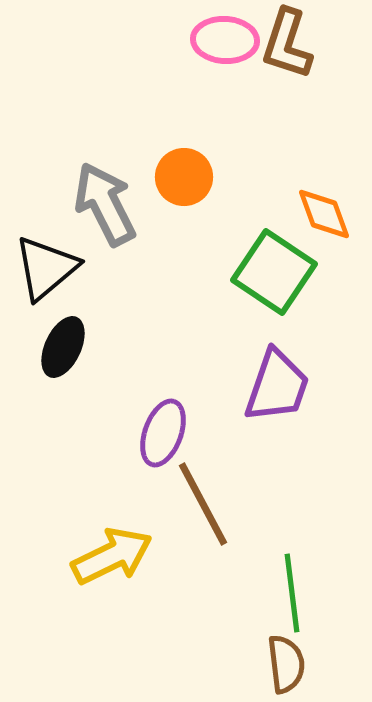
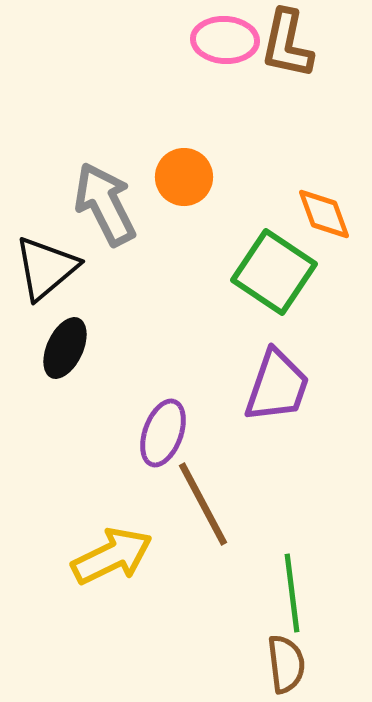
brown L-shape: rotated 6 degrees counterclockwise
black ellipse: moved 2 px right, 1 px down
